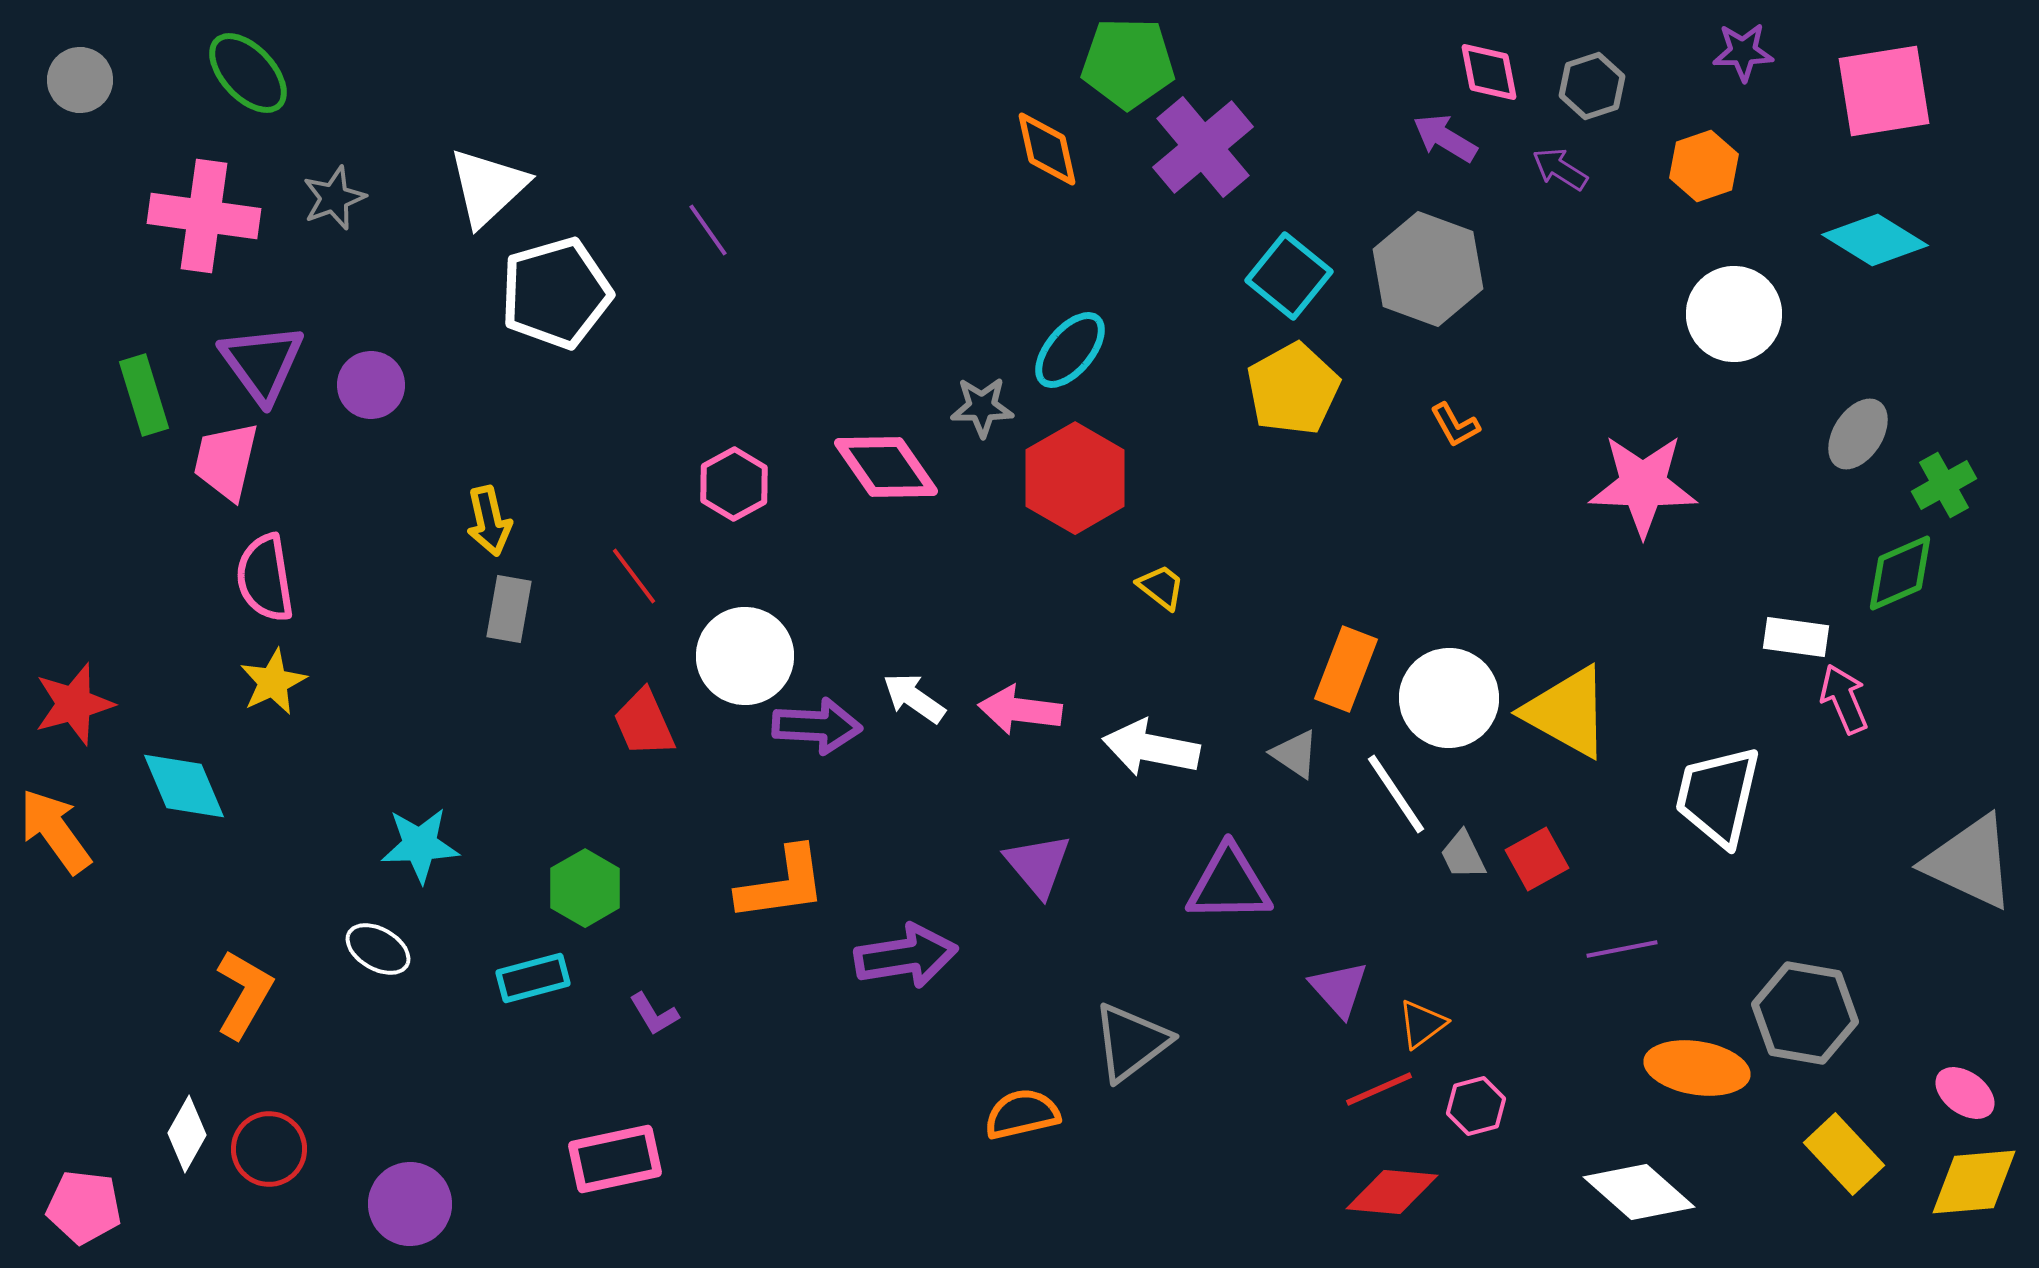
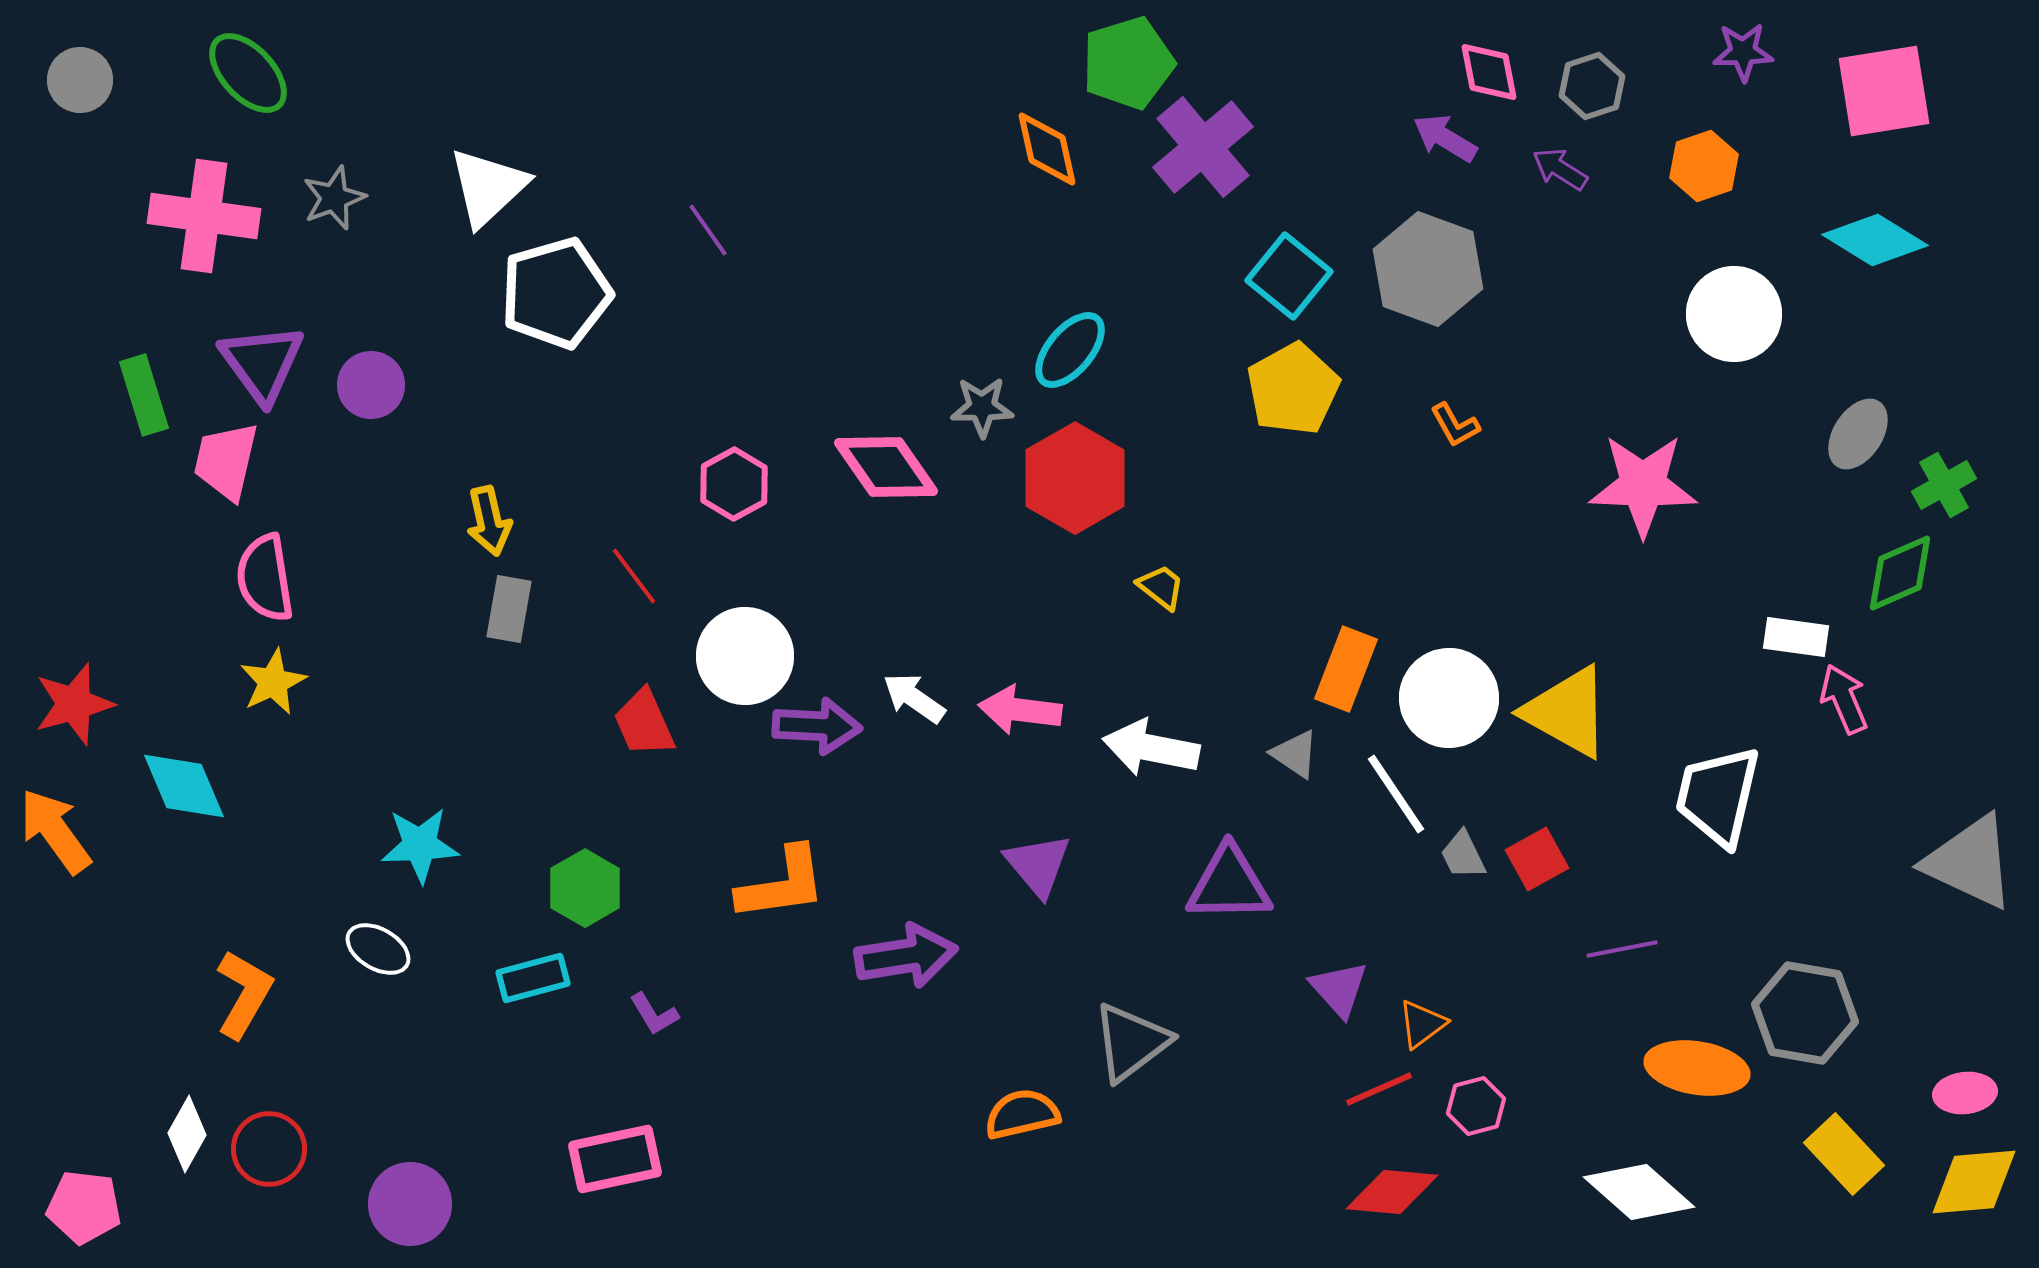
green pentagon at (1128, 63): rotated 18 degrees counterclockwise
pink ellipse at (1965, 1093): rotated 42 degrees counterclockwise
